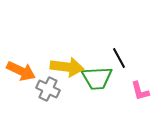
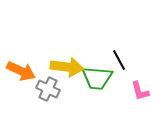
black line: moved 2 px down
green trapezoid: rotated 8 degrees clockwise
